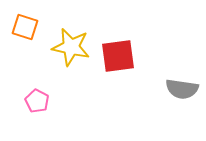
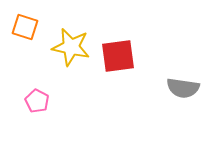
gray semicircle: moved 1 px right, 1 px up
